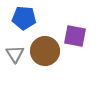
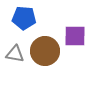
purple square: rotated 10 degrees counterclockwise
gray triangle: rotated 48 degrees counterclockwise
